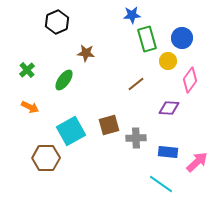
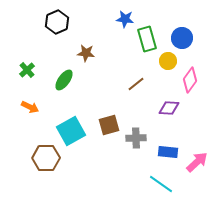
blue star: moved 7 px left, 4 px down; rotated 12 degrees clockwise
